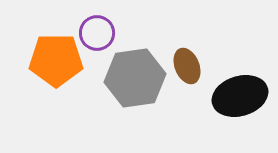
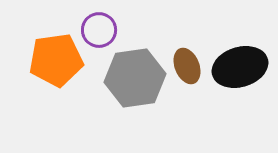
purple circle: moved 2 px right, 3 px up
orange pentagon: rotated 8 degrees counterclockwise
black ellipse: moved 29 px up
